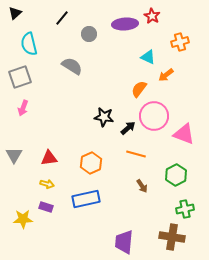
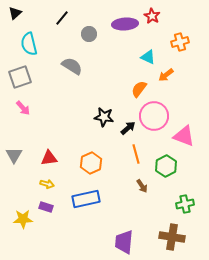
pink arrow: rotated 63 degrees counterclockwise
pink triangle: moved 2 px down
orange line: rotated 60 degrees clockwise
green hexagon: moved 10 px left, 9 px up
green cross: moved 5 px up
